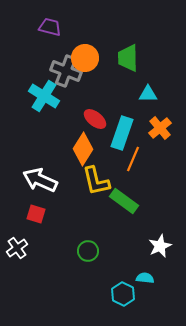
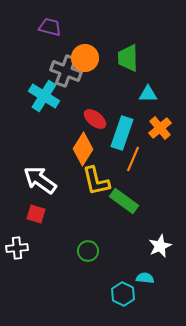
white arrow: rotated 12 degrees clockwise
white cross: rotated 30 degrees clockwise
